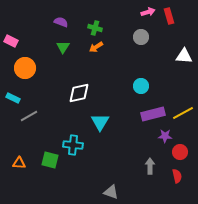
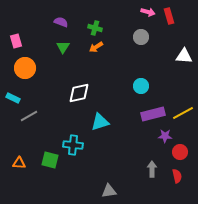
pink arrow: rotated 32 degrees clockwise
pink rectangle: moved 5 px right; rotated 48 degrees clockwise
cyan triangle: rotated 42 degrees clockwise
gray arrow: moved 2 px right, 3 px down
gray triangle: moved 2 px left, 1 px up; rotated 28 degrees counterclockwise
